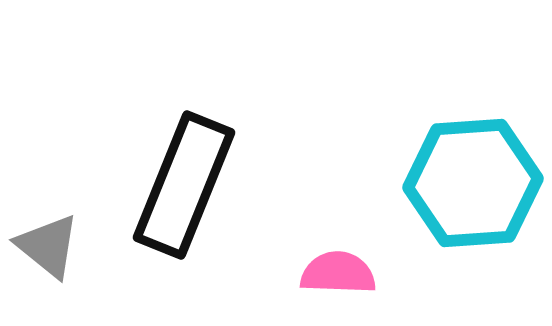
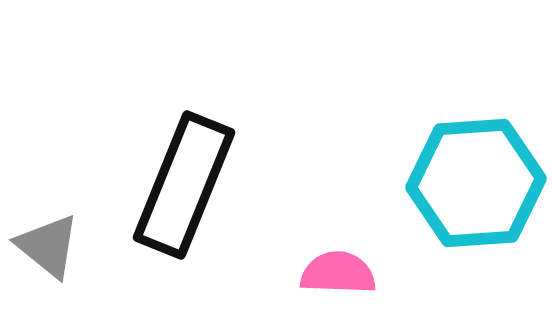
cyan hexagon: moved 3 px right
